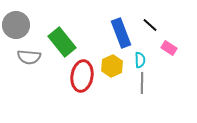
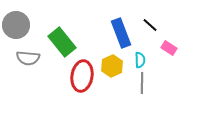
gray semicircle: moved 1 px left, 1 px down
